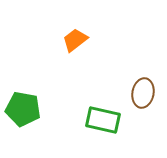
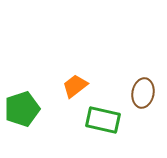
orange trapezoid: moved 46 px down
green pentagon: moved 1 px left; rotated 28 degrees counterclockwise
